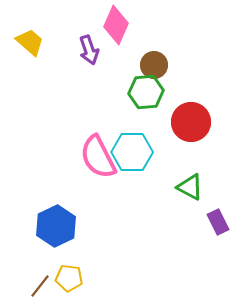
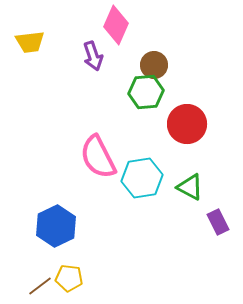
yellow trapezoid: rotated 132 degrees clockwise
purple arrow: moved 4 px right, 6 px down
red circle: moved 4 px left, 2 px down
cyan hexagon: moved 10 px right, 26 px down; rotated 9 degrees counterclockwise
brown line: rotated 15 degrees clockwise
